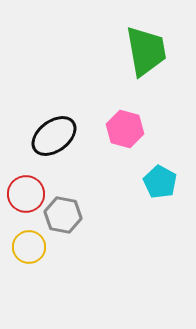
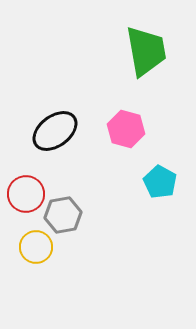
pink hexagon: moved 1 px right
black ellipse: moved 1 px right, 5 px up
gray hexagon: rotated 21 degrees counterclockwise
yellow circle: moved 7 px right
